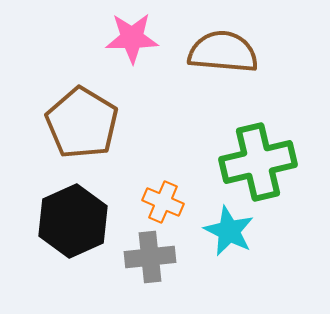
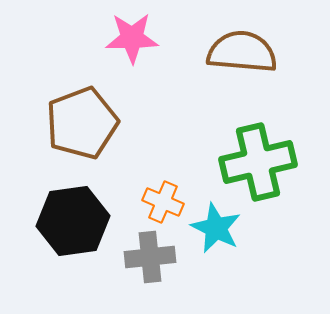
brown semicircle: moved 19 px right
brown pentagon: rotated 20 degrees clockwise
black hexagon: rotated 16 degrees clockwise
cyan star: moved 13 px left, 3 px up
